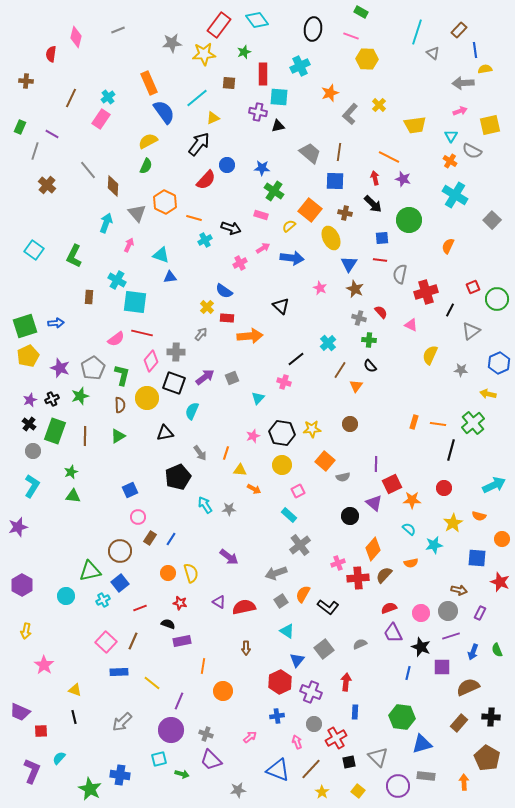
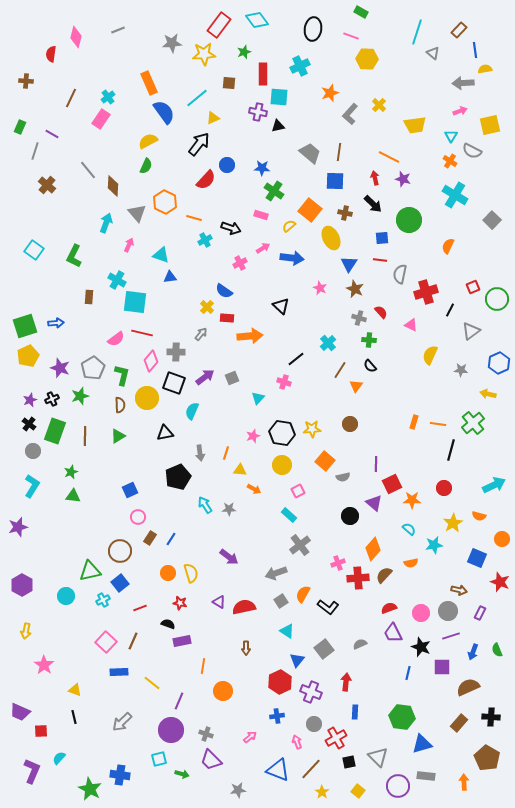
gray arrow at (200, 453): rotated 28 degrees clockwise
blue square at (477, 558): rotated 18 degrees clockwise
